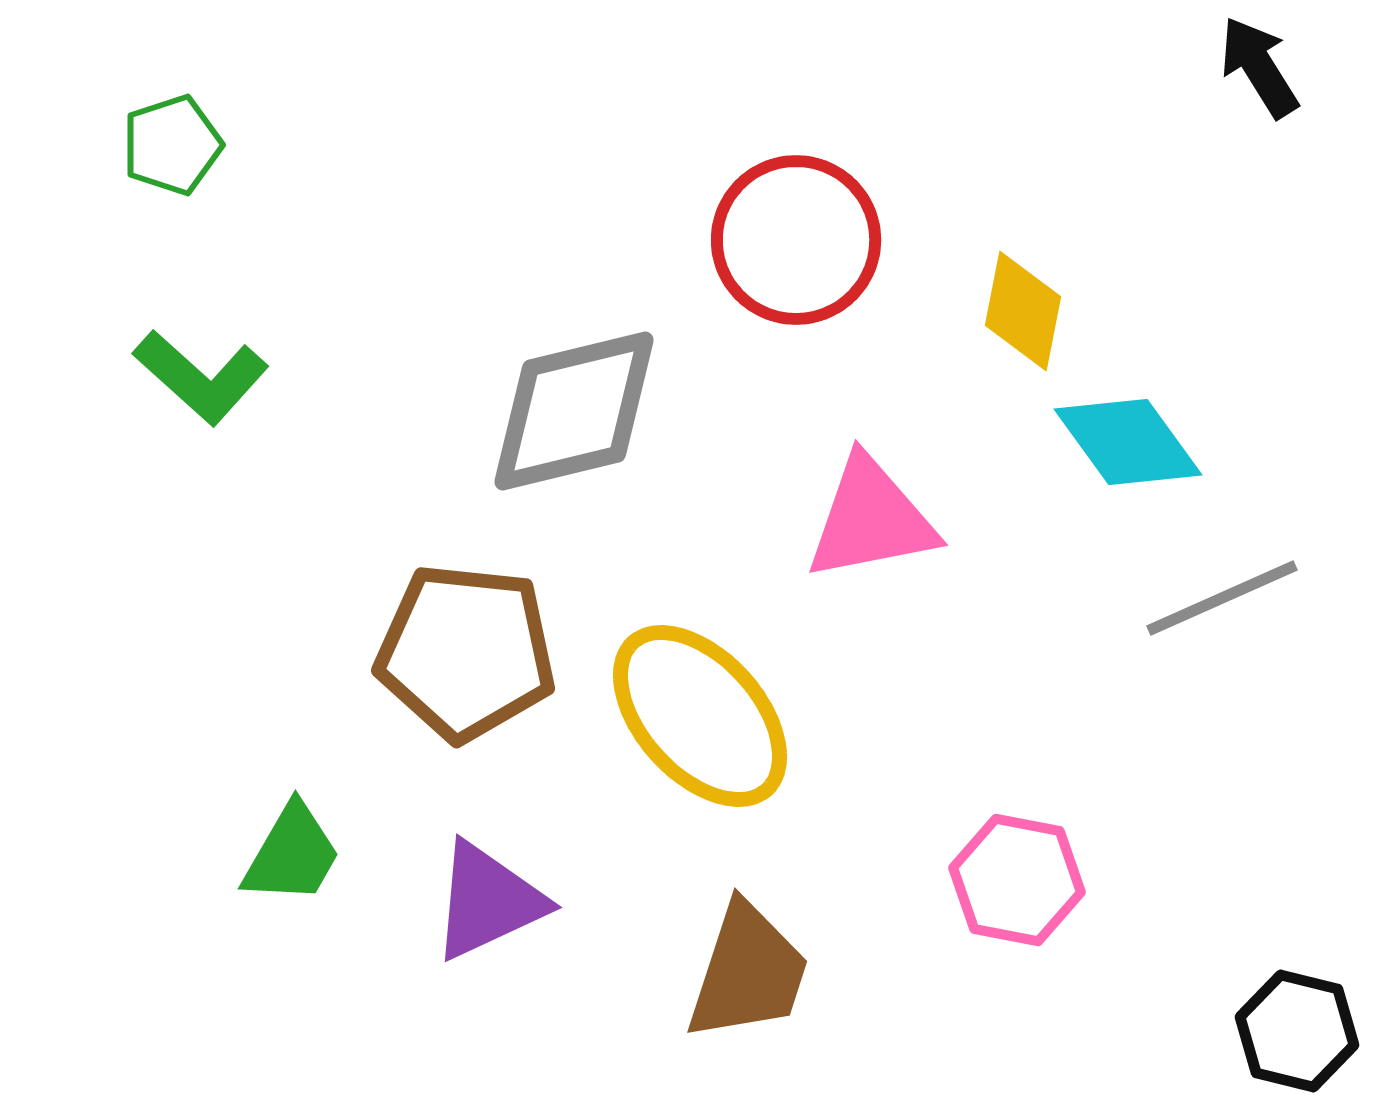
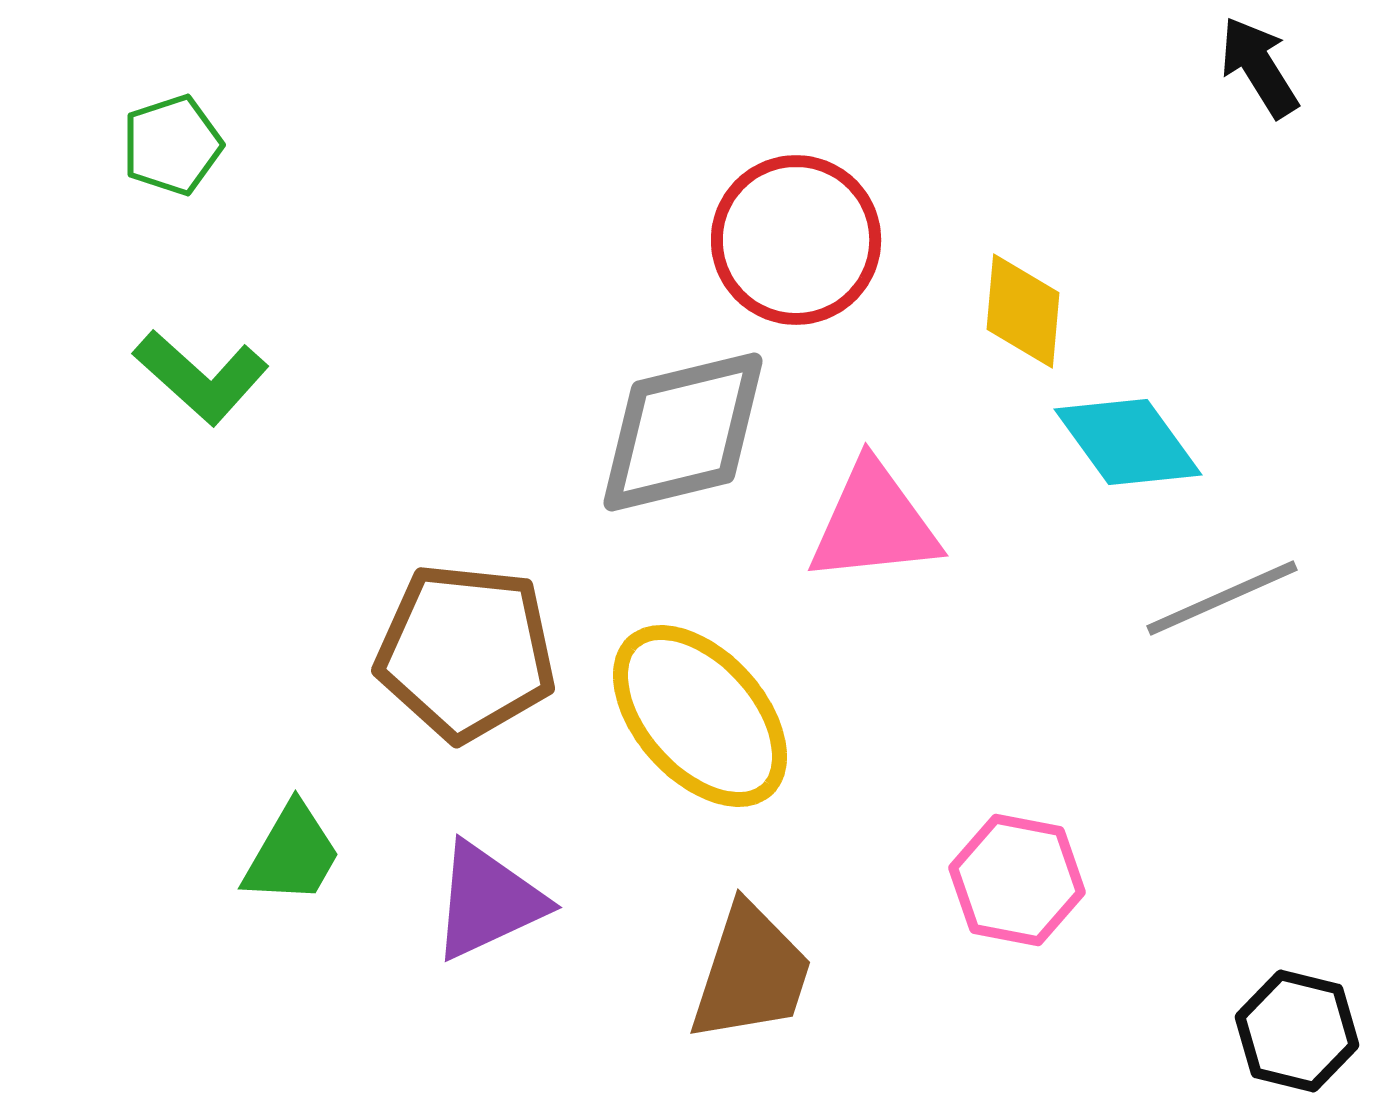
yellow diamond: rotated 6 degrees counterclockwise
gray diamond: moved 109 px right, 21 px down
pink triangle: moved 3 px right, 4 px down; rotated 5 degrees clockwise
brown trapezoid: moved 3 px right, 1 px down
